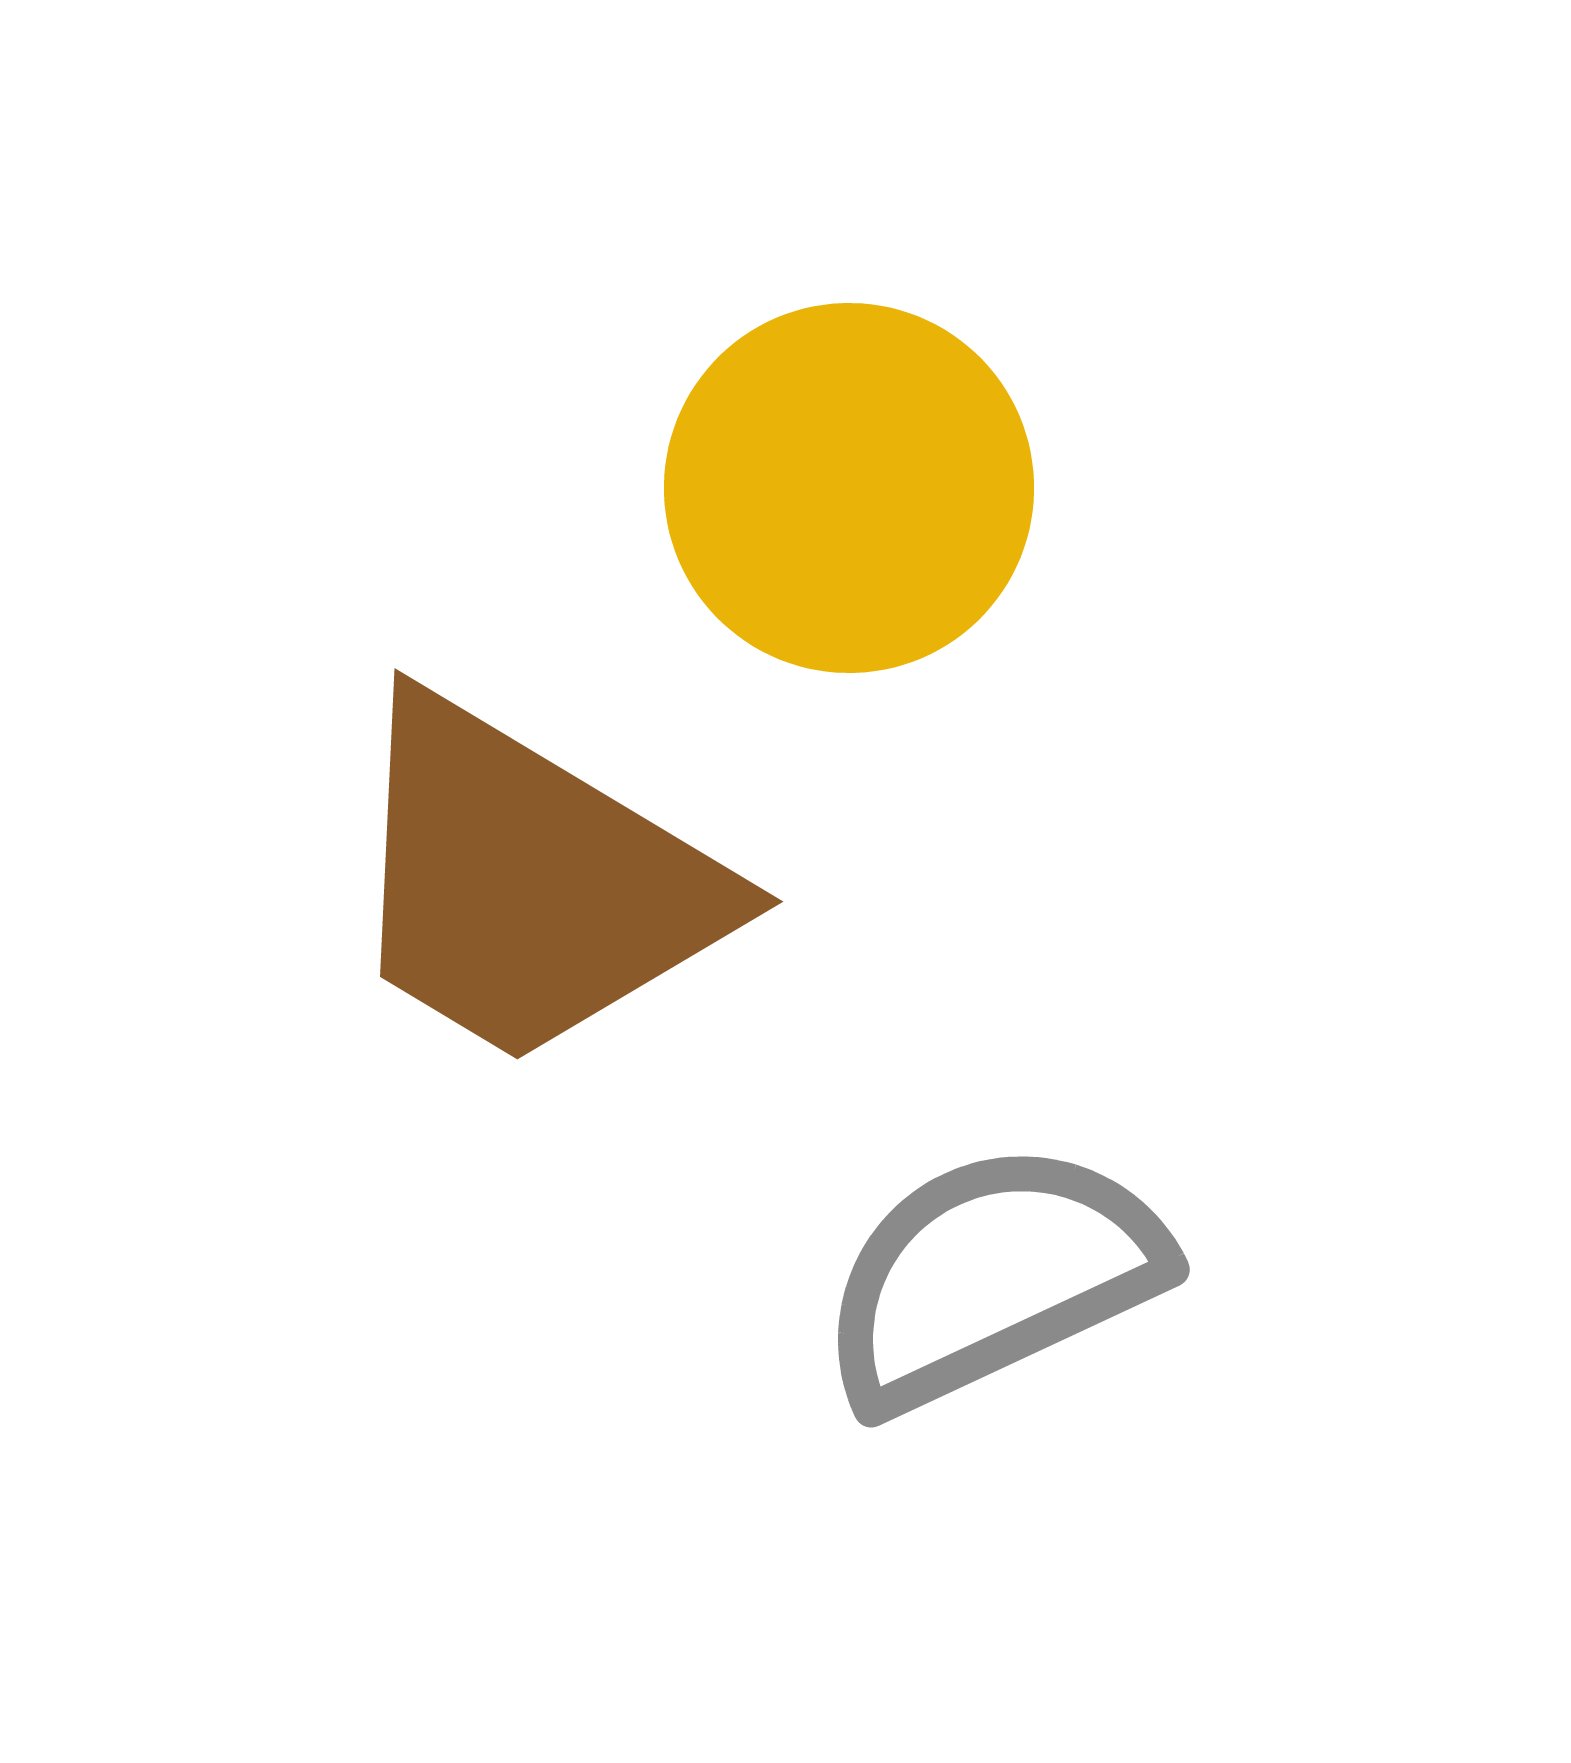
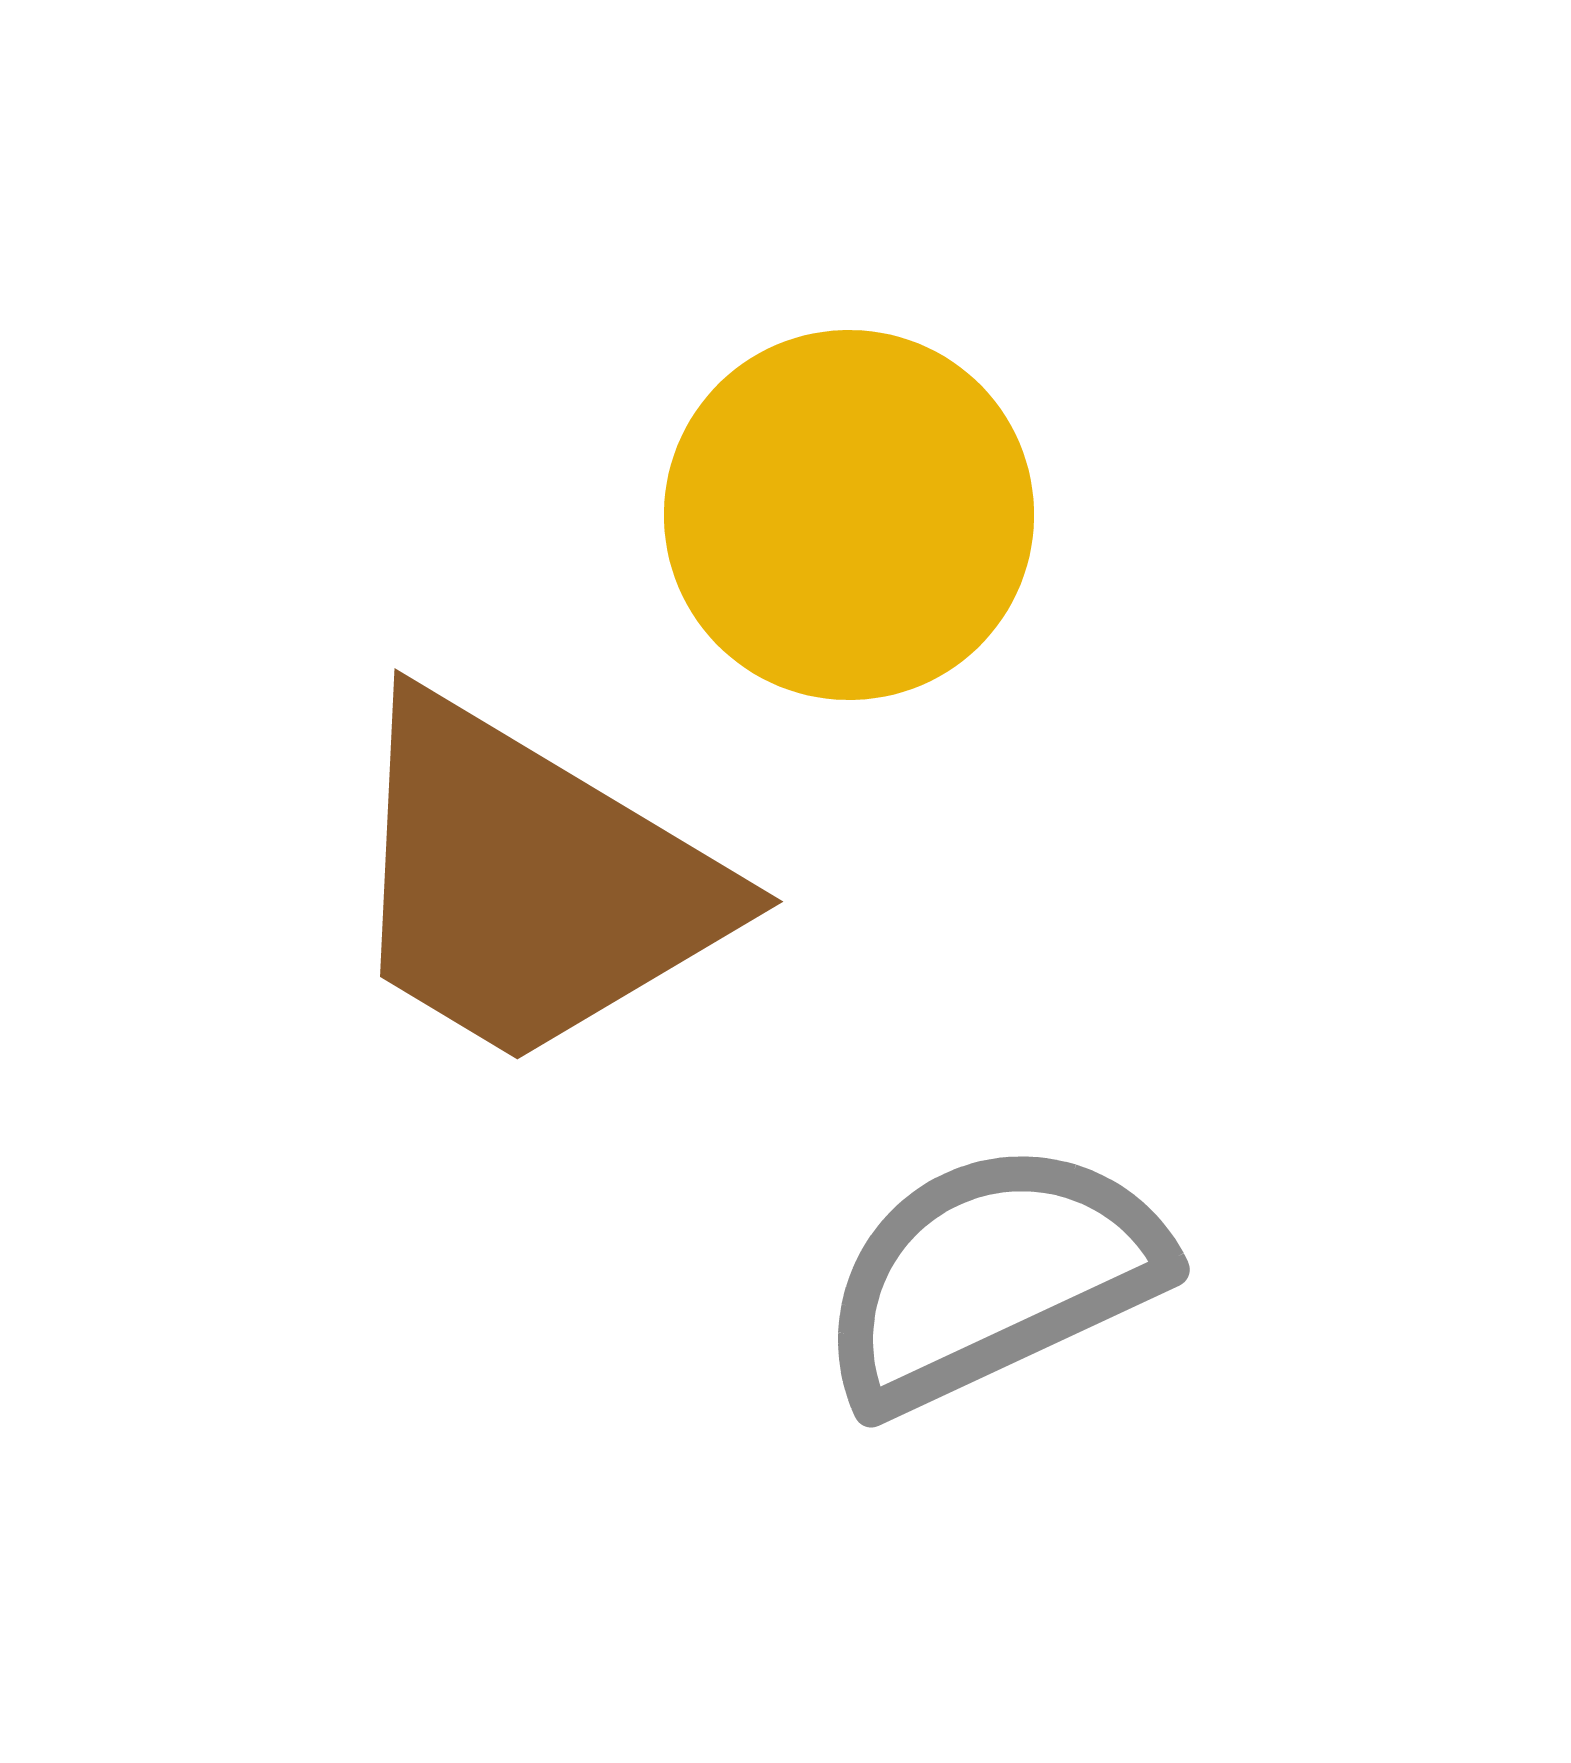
yellow circle: moved 27 px down
